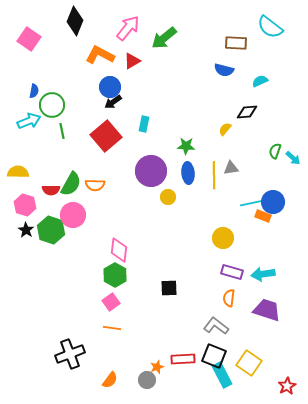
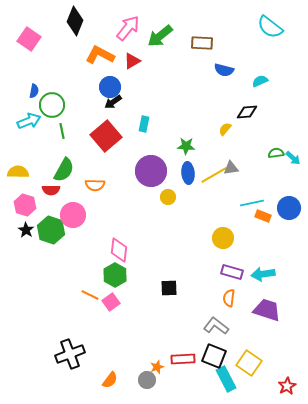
green arrow at (164, 38): moved 4 px left, 2 px up
brown rectangle at (236, 43): moved 34 px left
green semicircle at (275, 151): moved 1 px right, 2 px down; rotated 63 degrees clockwise
yellow line at (214, 175): rotated 60 degrees clockwise
green semicircle at (71, 184): moved 7 px left, 14 px up
blue circle at (273, 202): moved 16 px right, 6 px down
orange line at (112, 328): moved 22 px left, 33 px up; rotated 18 degrees clockwise
cyan rectangle at (222, 375): moved 4 px right, 4 px down
